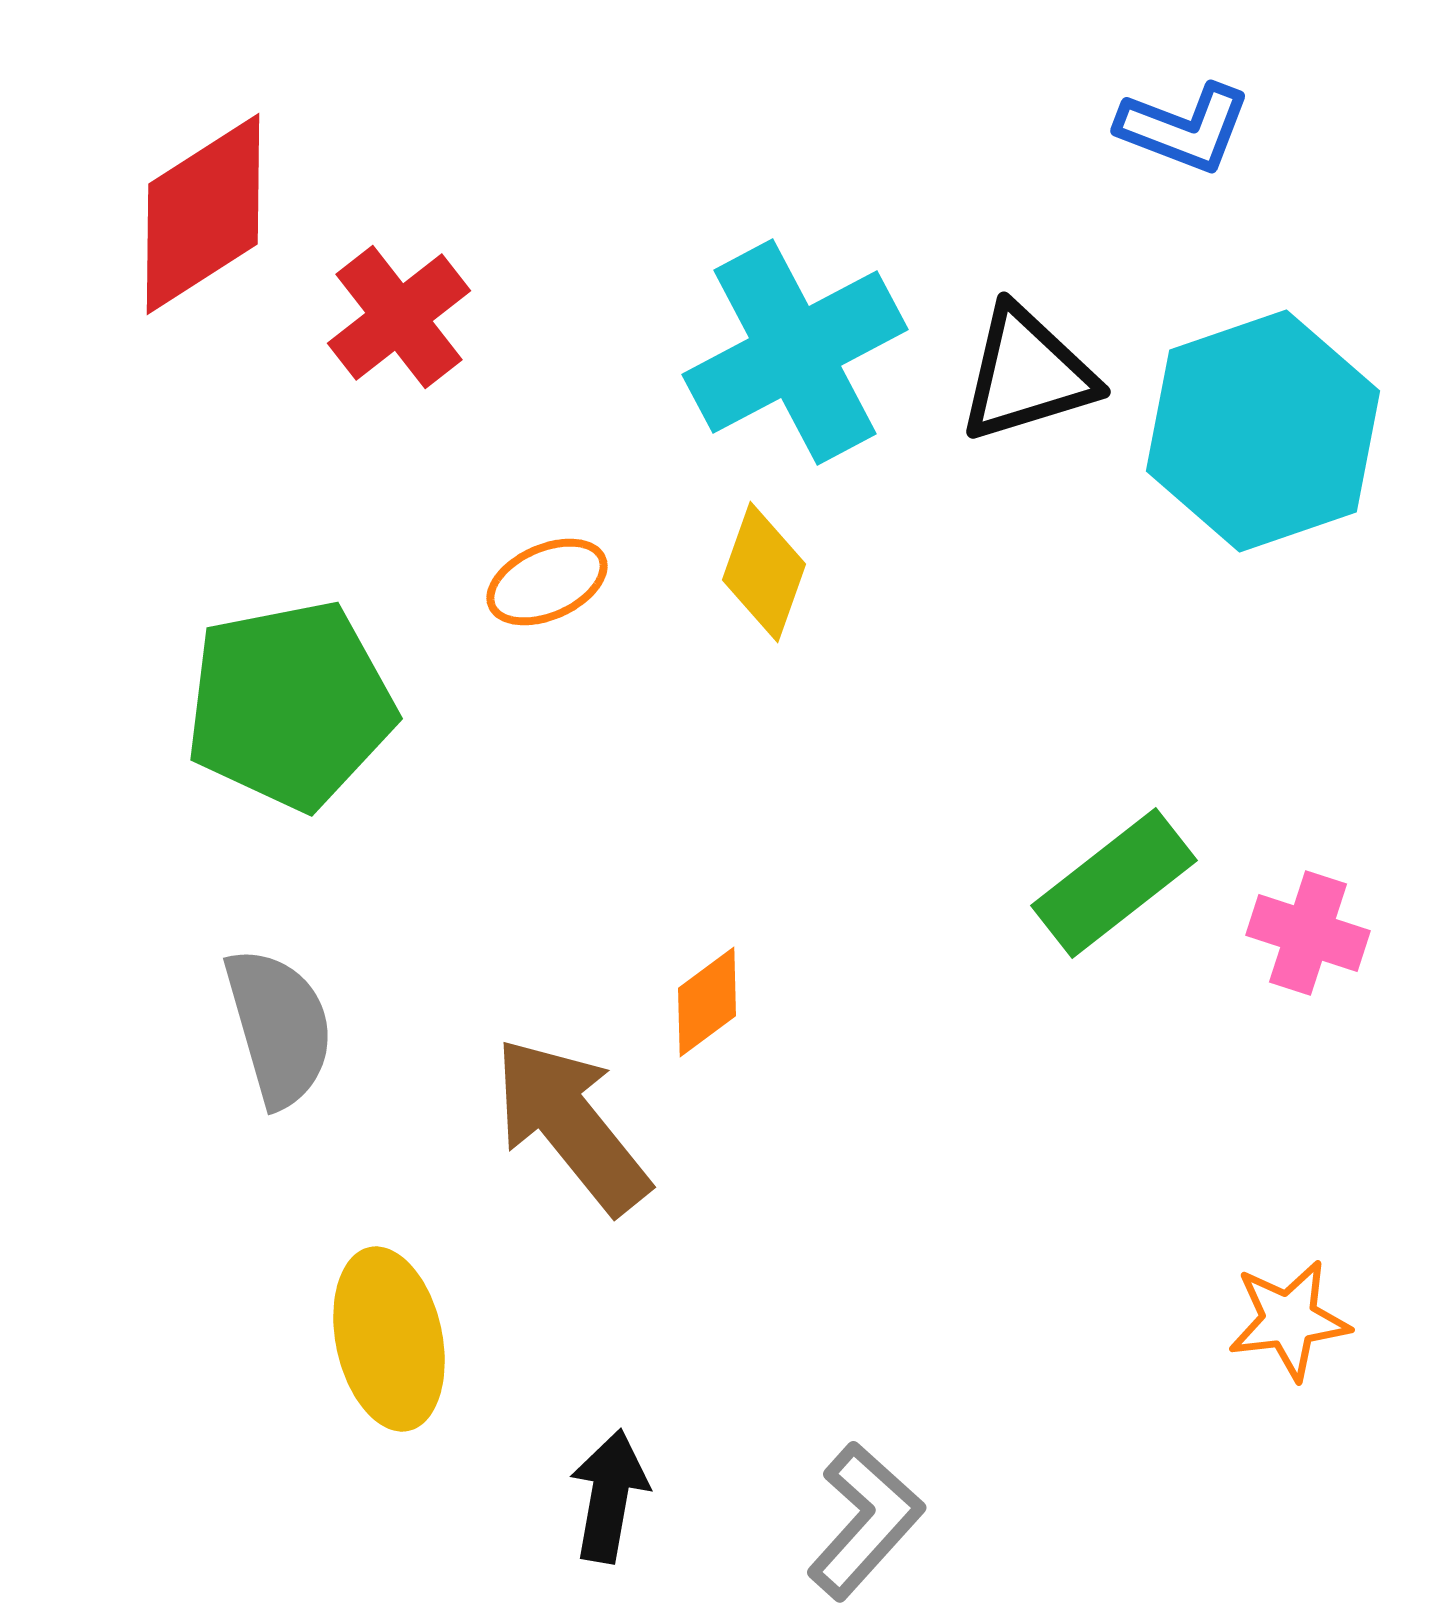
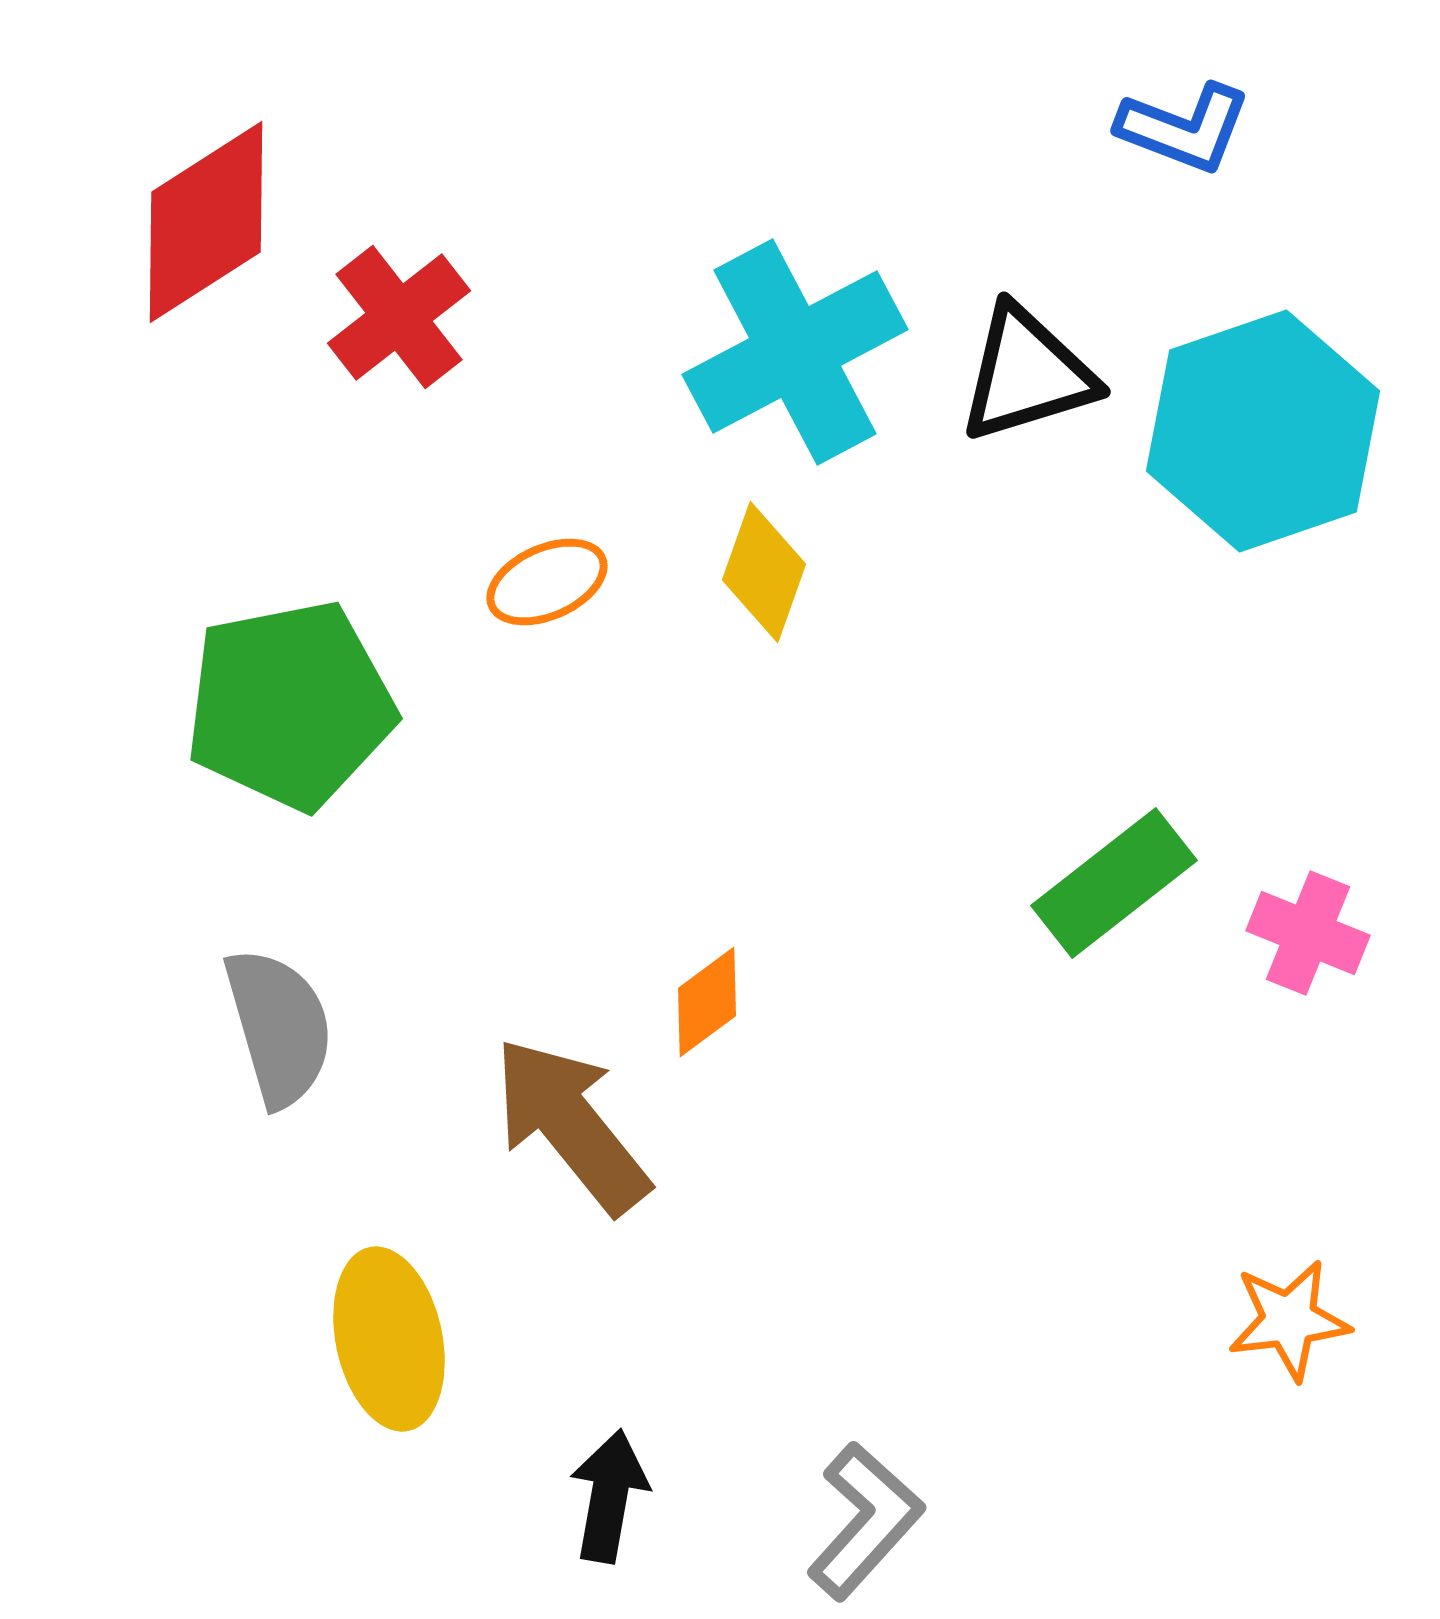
red diamond: moved 3 px right, 8 px down
pink cross: rotated 4 degrees clockwise
